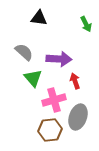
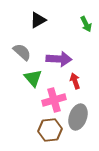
black triangle: moved 1 px left, 2 px down; rotated 36 degrees counterclockwise
gray semicircle: moved 2 px left
